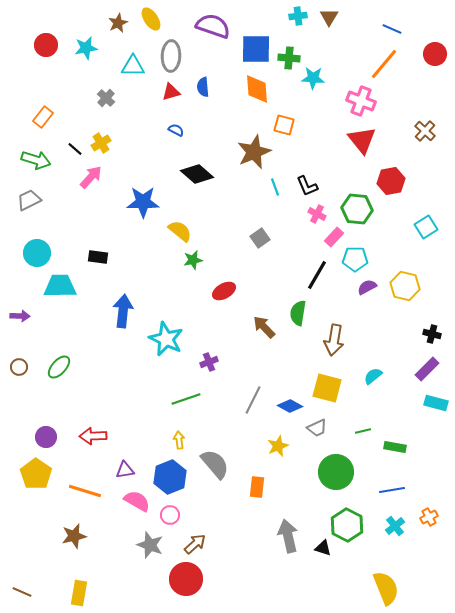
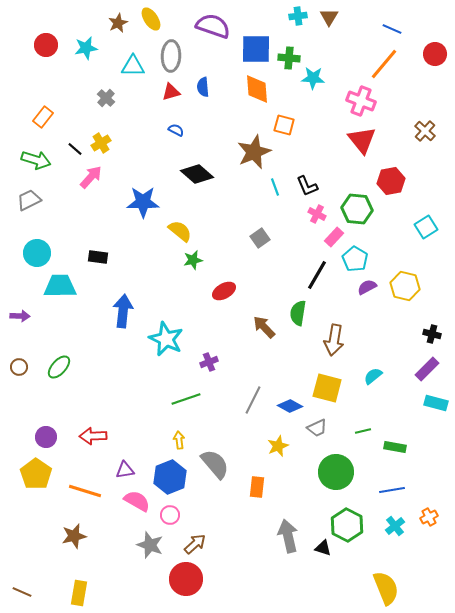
cyan pentagon at (355, 259): rotated 30 degrees clockwise
